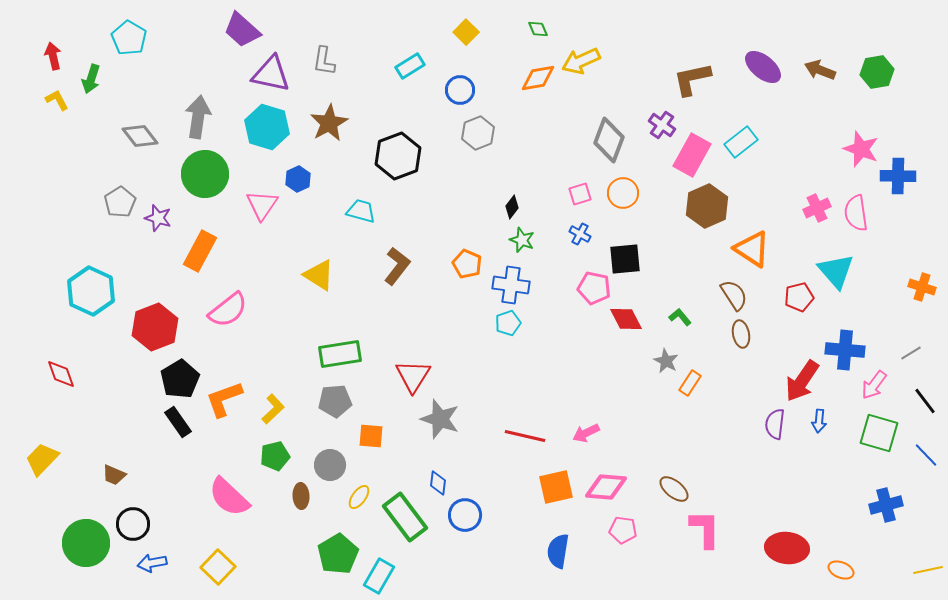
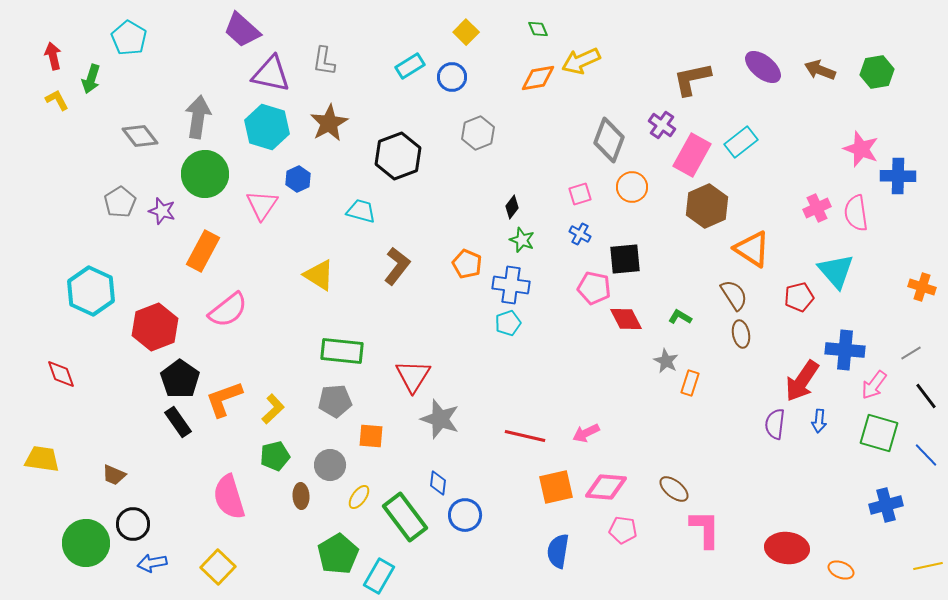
blue circle at (460, 90): moved 8 px left, 13 px up
orange circle at (623, 193): moved 9 px right, 6 px up
purple star at (158, 218): moved 4 px right, 7 px up
orange rectangle at (200, 251): moved 3 px right
green L-shape at (680, 317): rotated 20 degrees counterclockwise
green rectangle at (340, 354): moved 2 px right, 3 px up; rotated 15 degrees clockwise
black pentagon at (180, 379): rotated 6 degrees counterclockwise
orange rectangle at (690, 383): rotated 15 degrees counterclockwise
black line at (925, 401): moved 1 px right, 5 px up
yellow trapezoid at (42, 459): rotated 54 degrees clockwise
pink semicircle at (229, 497): rotated 30 degrees clockwise
yellow line at (928, 570): moved 4 px up
